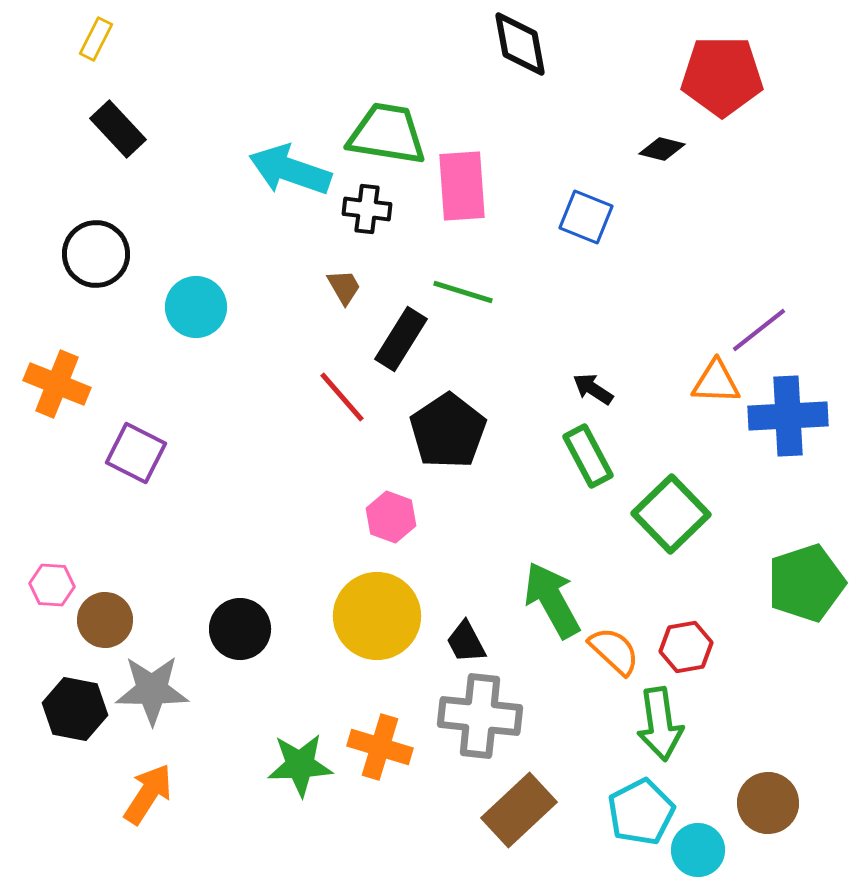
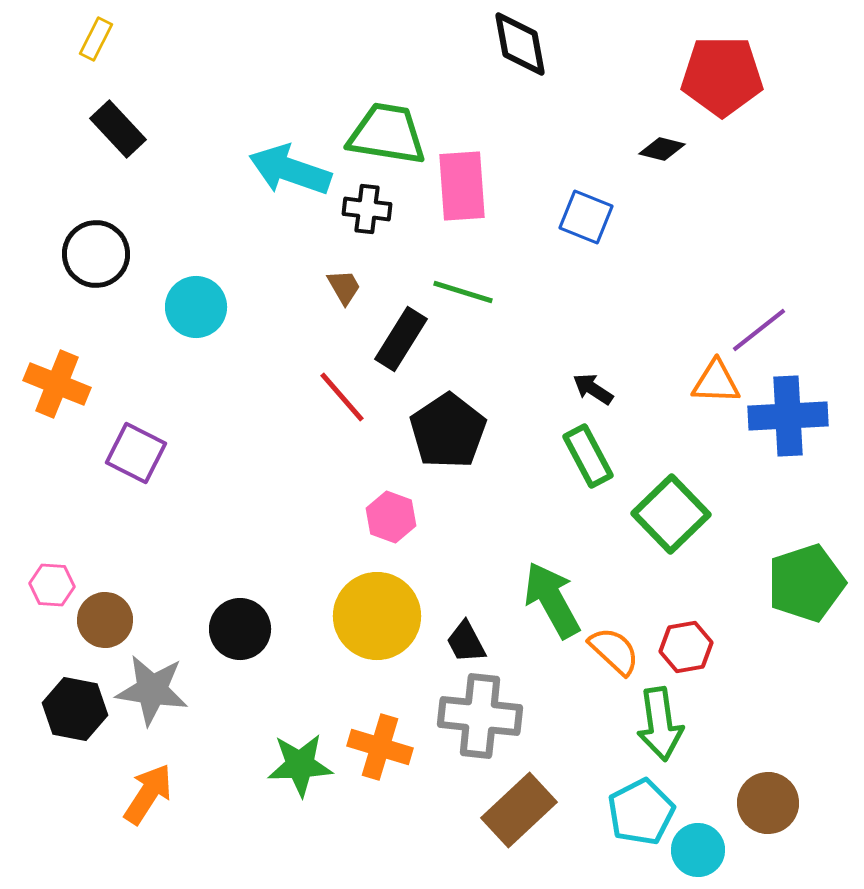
gray star at (152, 690): rotated 8 degrees clockwise
